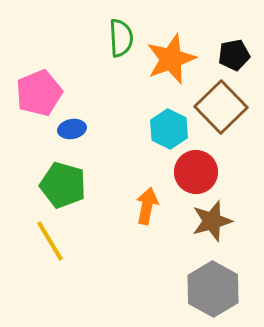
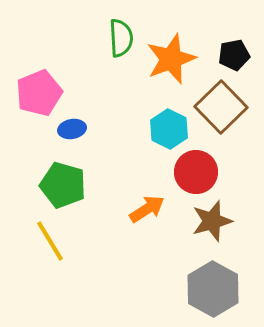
orange arrow: moved 3 px down; rotated 45 degrees clockwise
